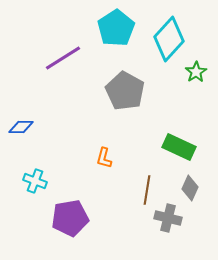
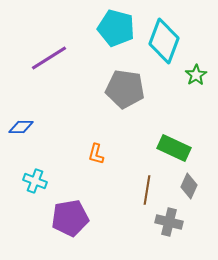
cyan pentagon: rotated 24 degrees counterclockwise
cyan diamond: moved 5 px left, 2 px down; rotated 21 degrees counterclockwise
purple line: moved 14 px left
green star: moved 3 px down
gray pentagon: moved 2 px up; rotated 21 degrees counterclockwise
green rectangle: moved 5 px left, 1 px down
orange L-shape: moved 8 px left, 4 px up
gray diamond: moved 1 px left, 2 px up
gray cross: moved 1 px right, 4 px down
